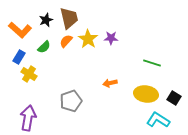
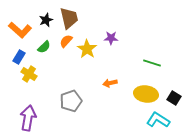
yellow star: moved 1 px left, 10 px down
